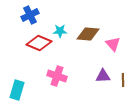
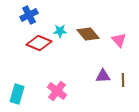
blue cross: moved 1 px left
brown diamond: rotated 45 degrees clockwise
pink triangle: moved 6 px right, 4 px up
pink cross: moved 15 px down; rotated 18 degrees clockwise
cyan rectangle: moved 4 px down
